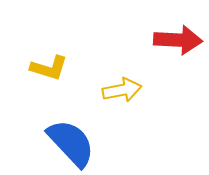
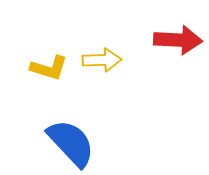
yellow arrow: moved 20 px left, 30 px up; rotated 9 degrees clockwise
